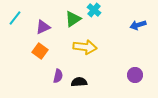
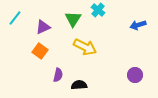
cyan cross: moved 4 px right
green triangle: rotated 24 degrees counterclockwise
yellow arrow: rotated 20 degrees clockwise
purple semicircle: moved 1 px up
black semicircle: moved 3 px down
